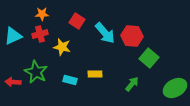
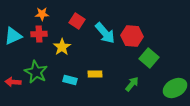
red cross: moved 1 px left; rotated 14 degrees clockwise
yellow star: rotated 24 degrees clockwise
